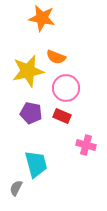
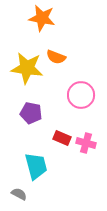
yellow star: moved 1 px left, 3 px up; rotated 20 degrees clockwise
pink circle: moved 15 px right, 7 px down
red rectangle: moved 22 px down
pink cross: moved 2 px up
cyan trapezoid: moved 2 px down
gray semicircle: moved 3 px right, 6 px down; rotated 91 degrees clockwise
